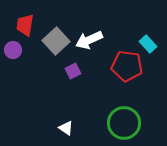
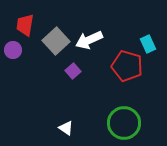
cyan rectangle: rotated 18 degrees clockwise
red pentagon: rotated 8 degrees clockwise
purple square: rotated 14 degrees counterclockwise
